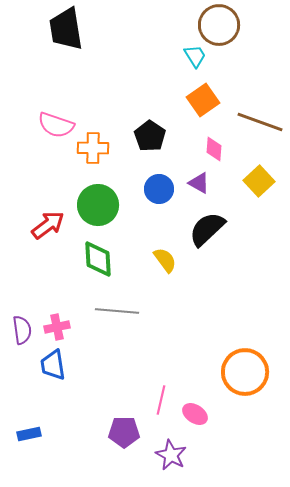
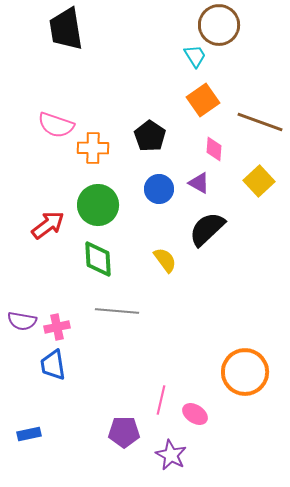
purple semicircle: moved 9 px up; rotated 108 degrees clockwise
